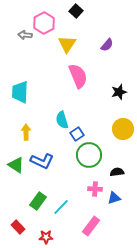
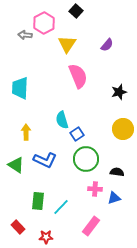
cyan trapezoid: moved 4 px up
green circle: moved 3 px left, 4 px down
blue L-shape: moved 3 px right, 1 px up
black semicircle: rotated 16 degrees clockwise
green rectangle: rotated 30 degrees counterclockwise
